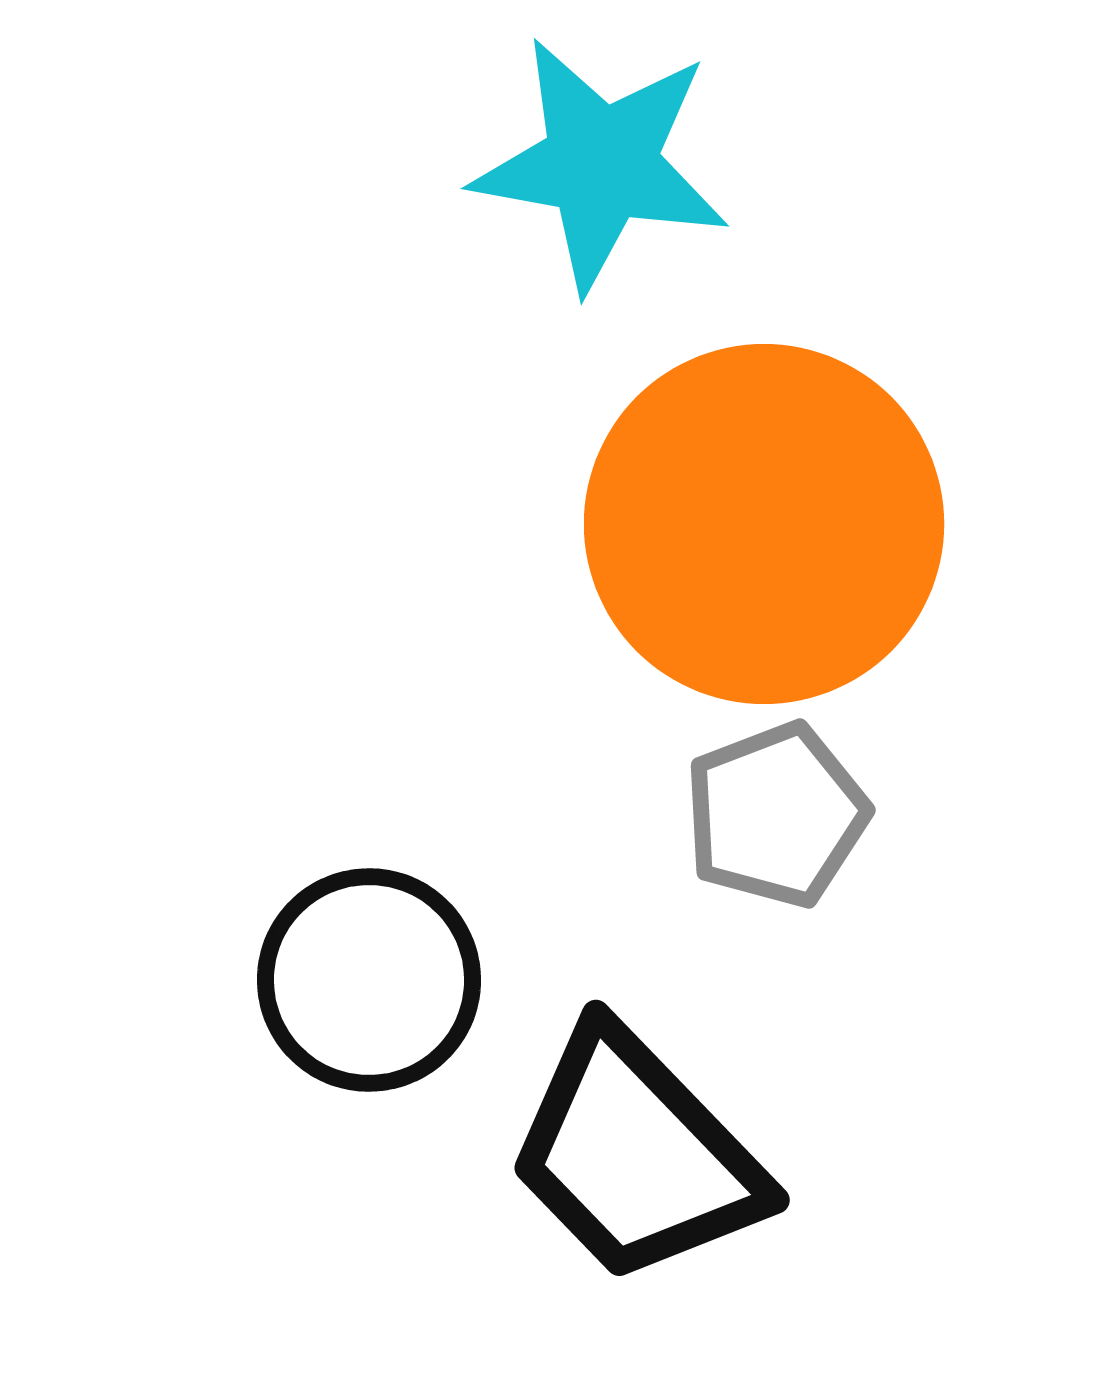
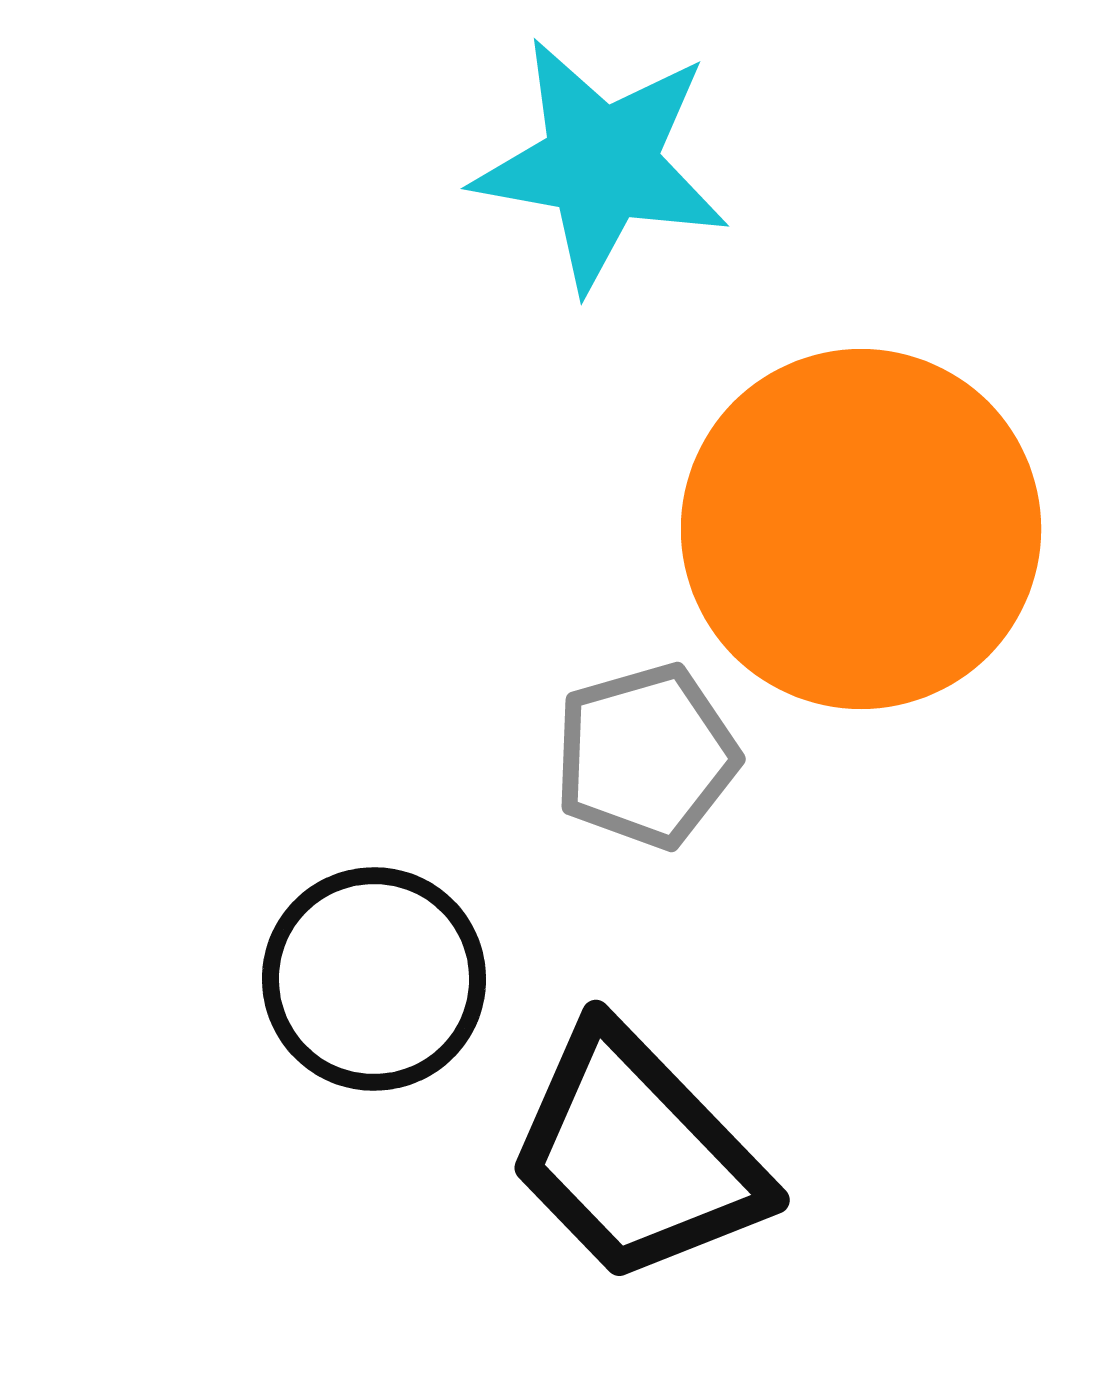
orange circle: moved 97 px right, 5 px down
gray pentagon: moved 130 px left, 59 px up; rotated 5 degrees clockwise
black circle: moved 5 px right, 1 px up
